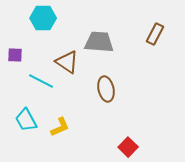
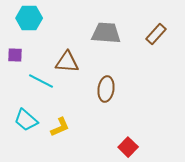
cyan hexagon: moved 14 px left
brown rectangle: moved 1 px right; rotated 15 degrees clockwise
gray trapezoid: moved 7 px right, 9 px up
brown triangle: rotated 30 degrees counterclockwise
brown ellipse: rotated 20 degrees clockwise
cyan trapezoid: rotated 20 degrees counterclockwise
